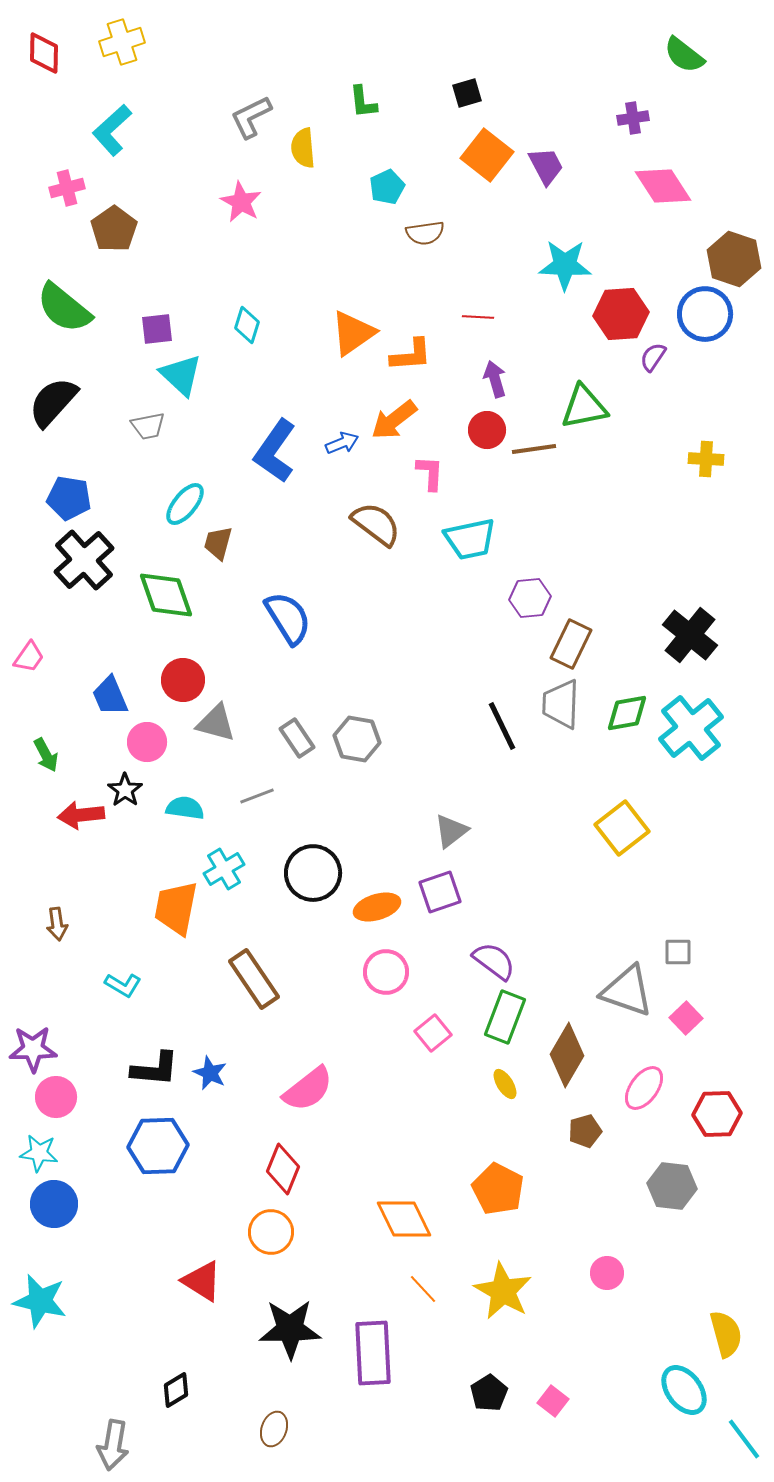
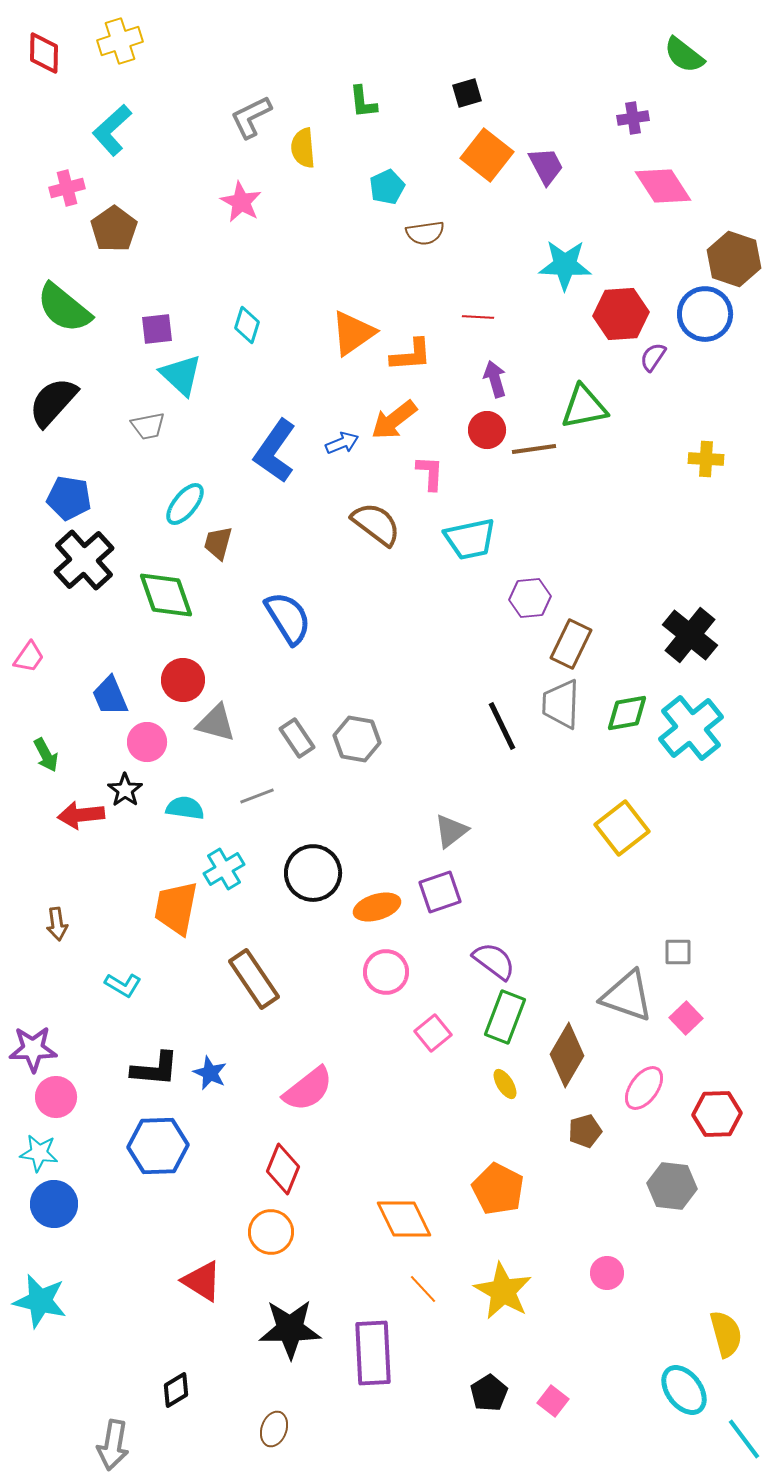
yellow cross at (122, 42): moved 2 px left, 1 px up
gray triangle at (627, 991): moved 5 px down
